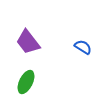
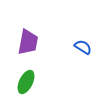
purple trapezoid: rotated 132 degrees counterclockwise
